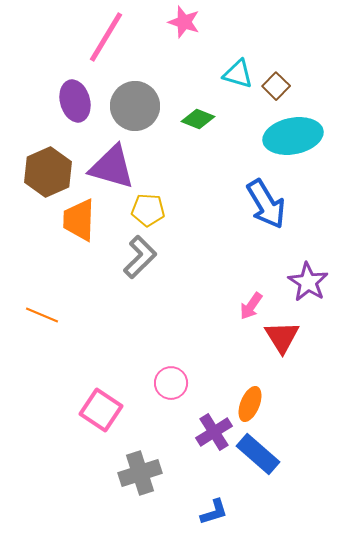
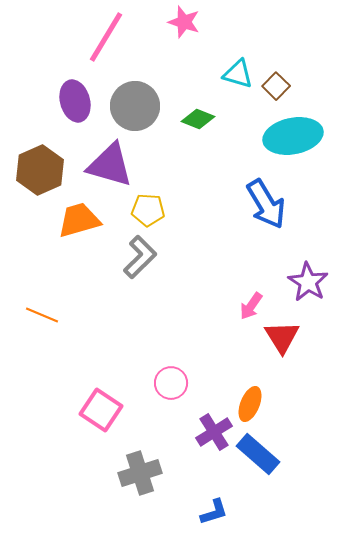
purple triangle: moved 2 px left, 2 px up
brown hexagon: moved 8 px left, 2 px up
orange trapezoid: rotated 72 degrees clockwise
